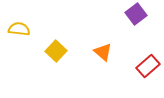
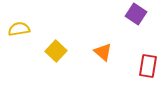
purple square: rotated 20 degrees counterclockwise
yellow semicircle: rotated 15 degrees counterclockwise
red rectangle: rotated 40 degrees counterclockwise
